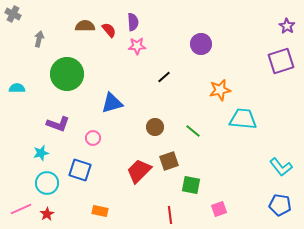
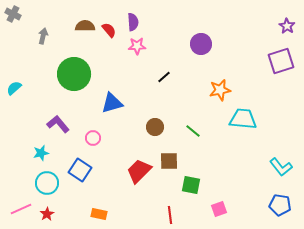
gray arrow: moved 4 px right, 3 px up
green circle: moved 7 px right
cyan semicircle: moved 3 px left; rotated 42 degrees counterclockwise
purple L-shape: rotated 150 degrees counterclockwise
brown square: rotated 18 degrees clockwise
blue square: rotated 15 degrees clockwise
orange rectangle: moved 1 px left, 3 px down
